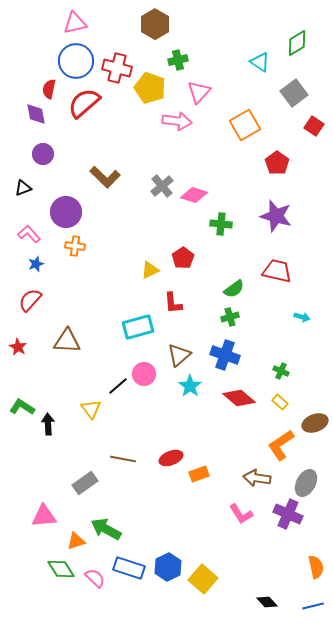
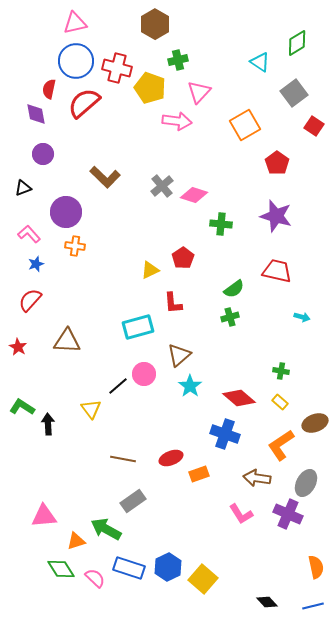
blue cross at (225, 355): moved 79 px down
green cross at (281, 371): rotated 14 degrees counterclockwise
gray rectangle at (85, 483): moved 48 px right, 18 px down
